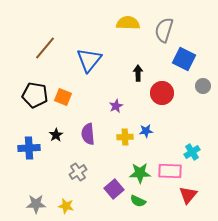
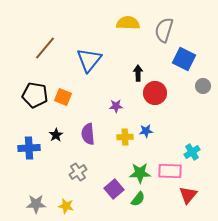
red circle: moved 7 px left
purple star: rotated 24 degrees clockwise
green semicircle: moved 2 px up; rotated 77 degrees counterclockwise
